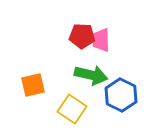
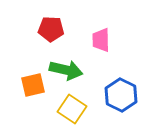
red pentagon: moved 31 px left, 7 px up
green arrow: moved 25 px left, 5 px up
